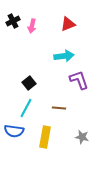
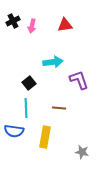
red triangle: moved 3 px left, 1 px down; rotated 14 degrees clockwise
cyan arrow: moved 11 px left, 6 px down
cyan line: rotated 30 degrees counterclockwise
gray star: moved 15 px down
